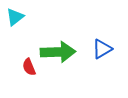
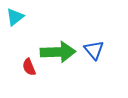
blue triangle: moved 8 px left, 1 px down; rotated 40 degrees counterclockwise
